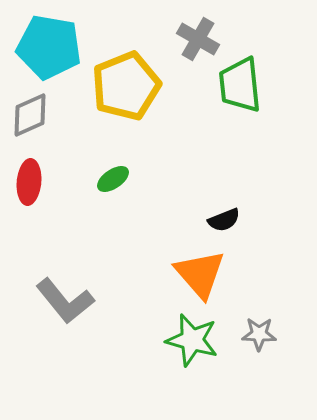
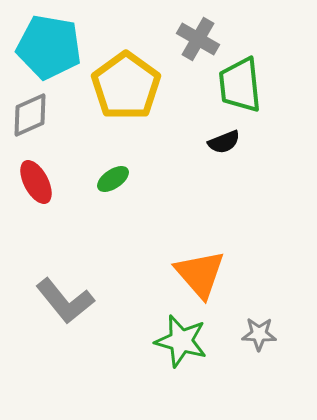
yellow pentagon: rotated 14 degrees counterclockwise
red ellipse: moved 7 px right; rotated 33 degrees counterclockwise
black semicircle: moved 78 px up
green star: moved 11 px left, 1 px down
